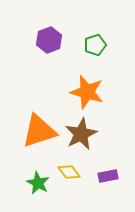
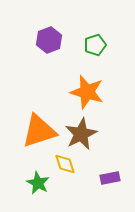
yellow diamond: moved 4 px left, 8 px up; rotated 20 degrees clockwise
purple rectangle: moved 2 px right, 2 px down
